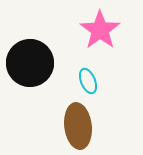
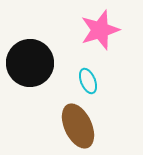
pink star: rotated 18 degrees clockwise
brown ellipse: rotated 18 degrees counterclockwise
